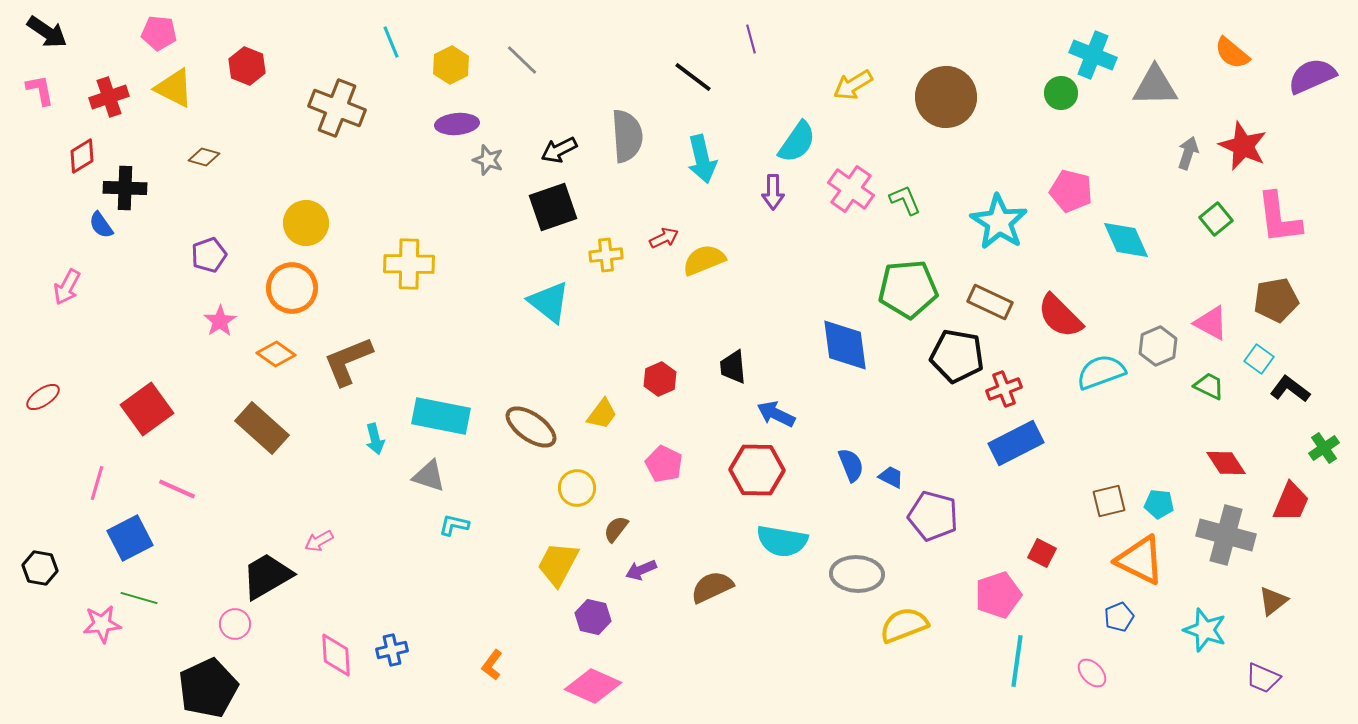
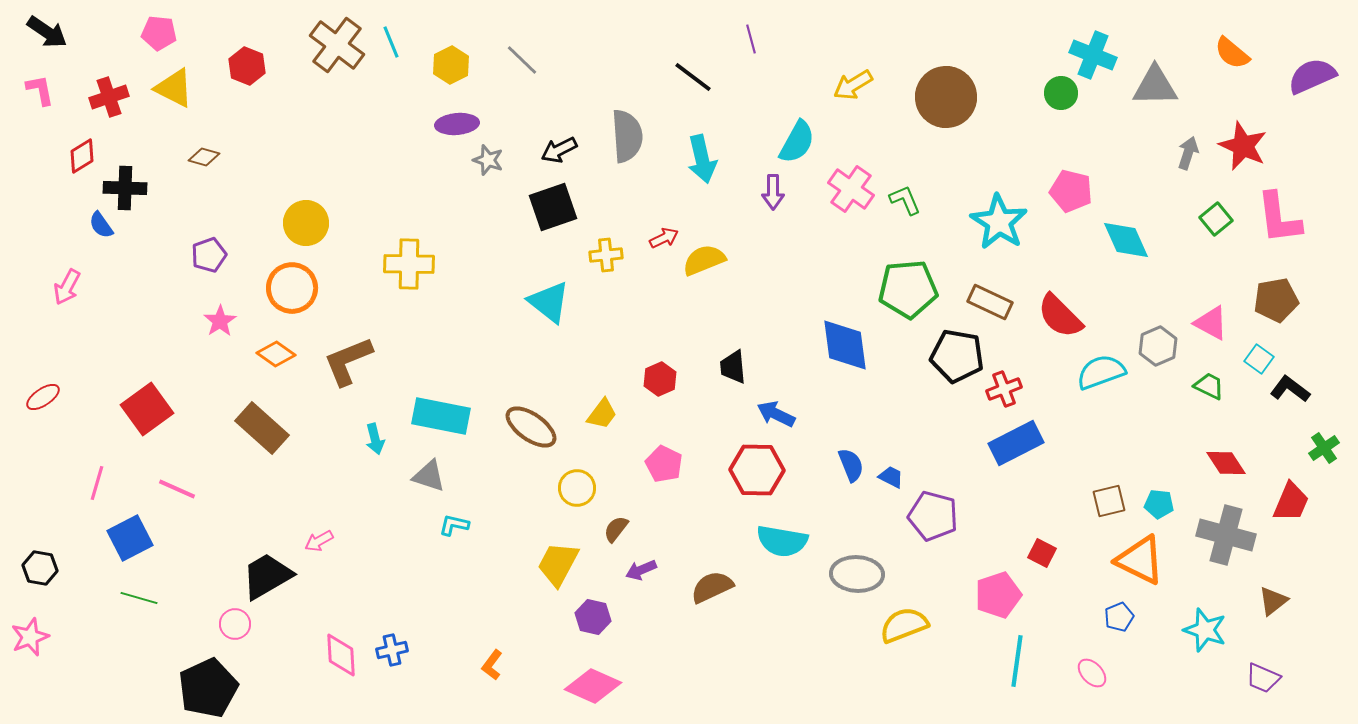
brown cross at (337, 108): moved 63 px up; rotated 16 degrees clockwise
cyan semicircle at (797, 142): rotated 6 degrees counterclockwise
pink star at (102, 624): moved 72 px left, 13 px down; rotated 15 degrees counterclockwise
pink diamond at (336, 655): moved 5 px right
